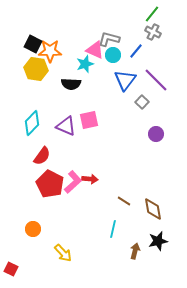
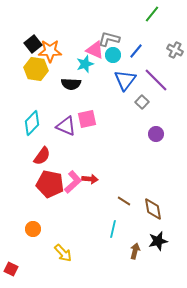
gray cross: moved 22 px right, 18 px down
black square: rotated 24 degrees clockwise
pink square: moved 2 px left, 1 px up
red pentagon: rotated 16 degrees counterclockwise
